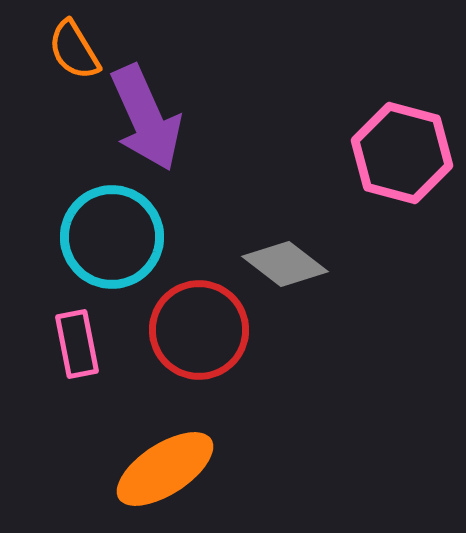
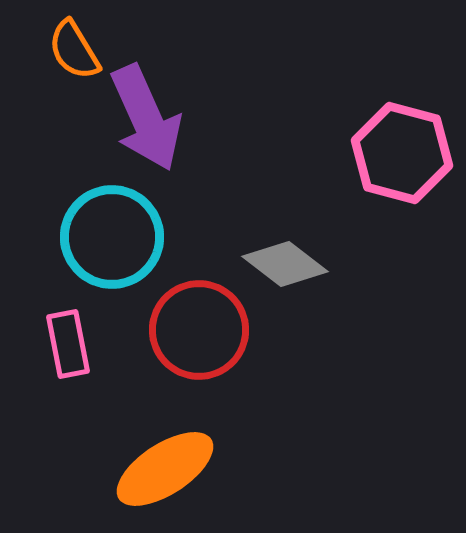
pink rectangle: moved 9 px left
